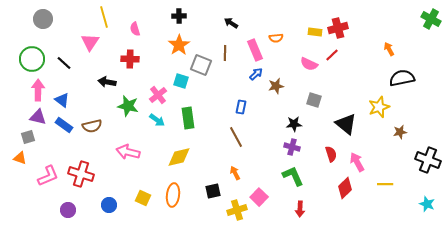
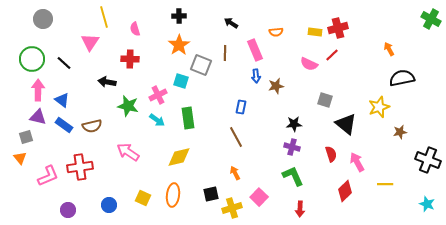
orange semicircle at (276, 38): moved 6 px up
blue arrow at (256, 74): moved 2 px down; rotated 128 degrees clockwise
pink cross at (158, 95): rotated 12 degrees clockwise
gray square at (314, 100): moved 11 px right
gray square at (28, 137): moved 2 px left
pink arrow at (128, 152): rotated 20 degrees clockwise
orange triangle at (20, 158): rotated 32 degrees clockwise
red cross at (81, 174): moved 1 px left, 7 px up; rotated 25 degrees counterclockwise
red diamond at (345, 188): moved 3 px down
black square at (213, 191): moved 2 px left, 3 px down
yellow cross at (237, 210): moved 5 px left, 2 px up
